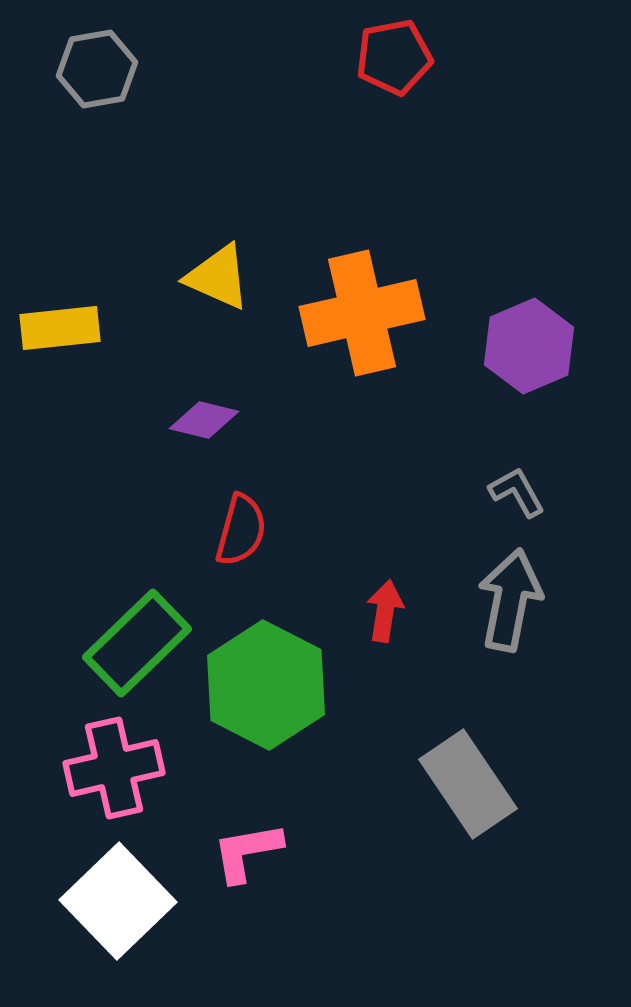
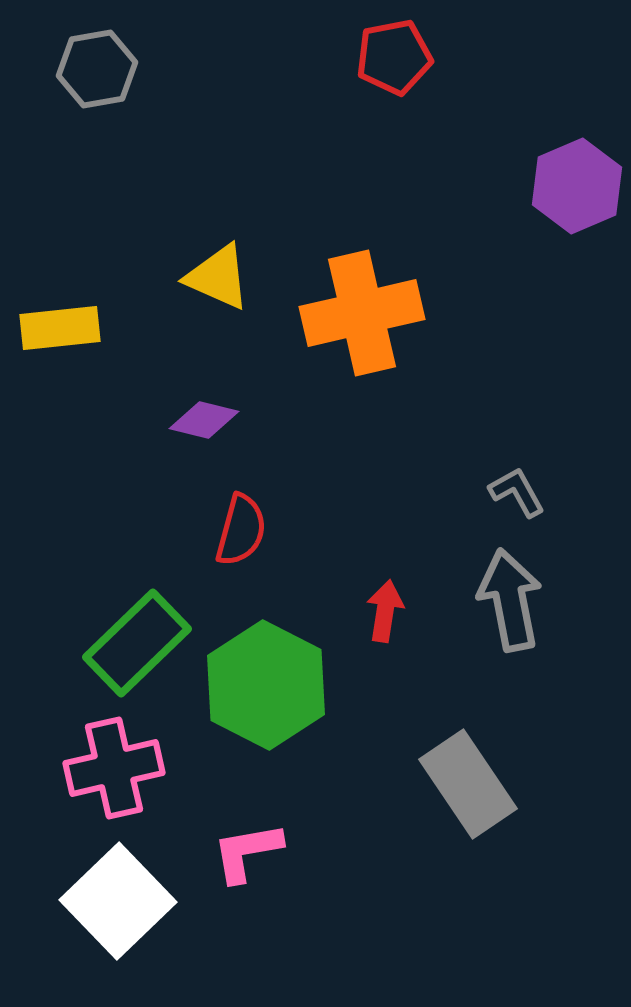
purple hexagon: moved 48 px right, 160 px up
gray arrow: rotated 22 degrees counterclockwise
